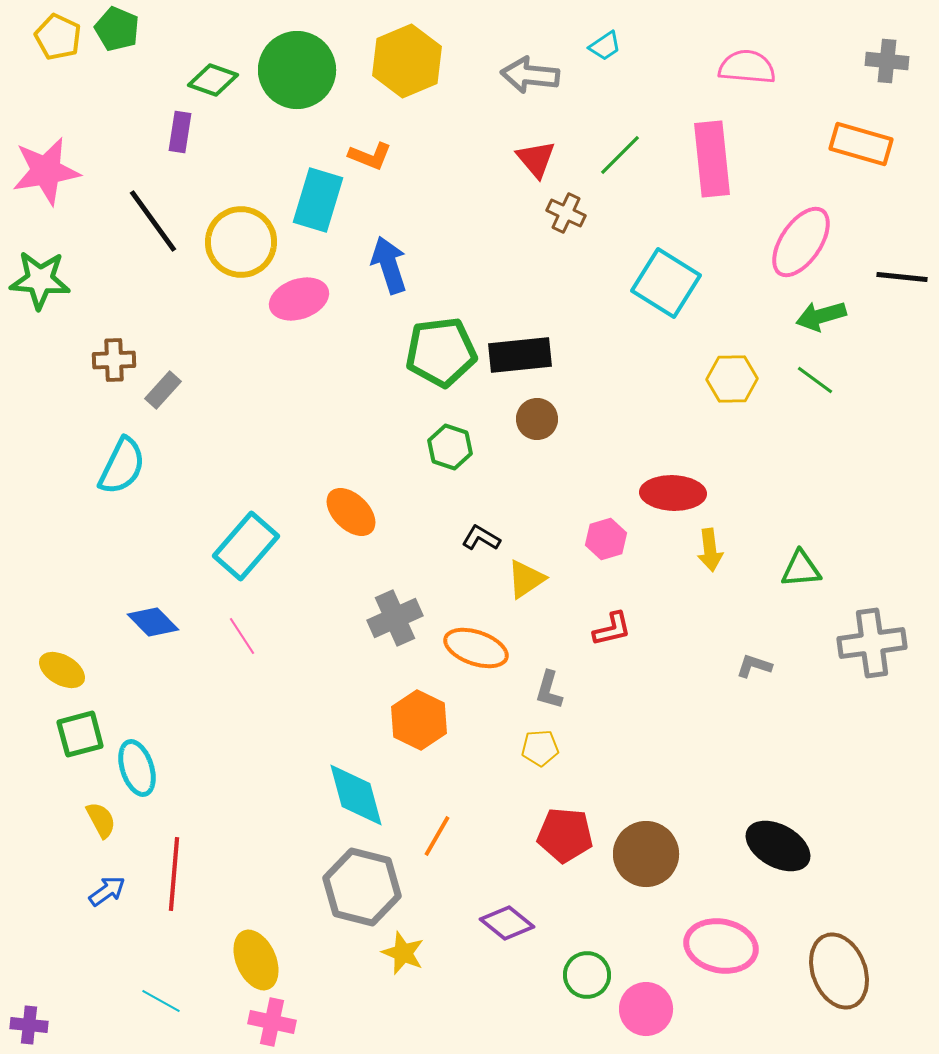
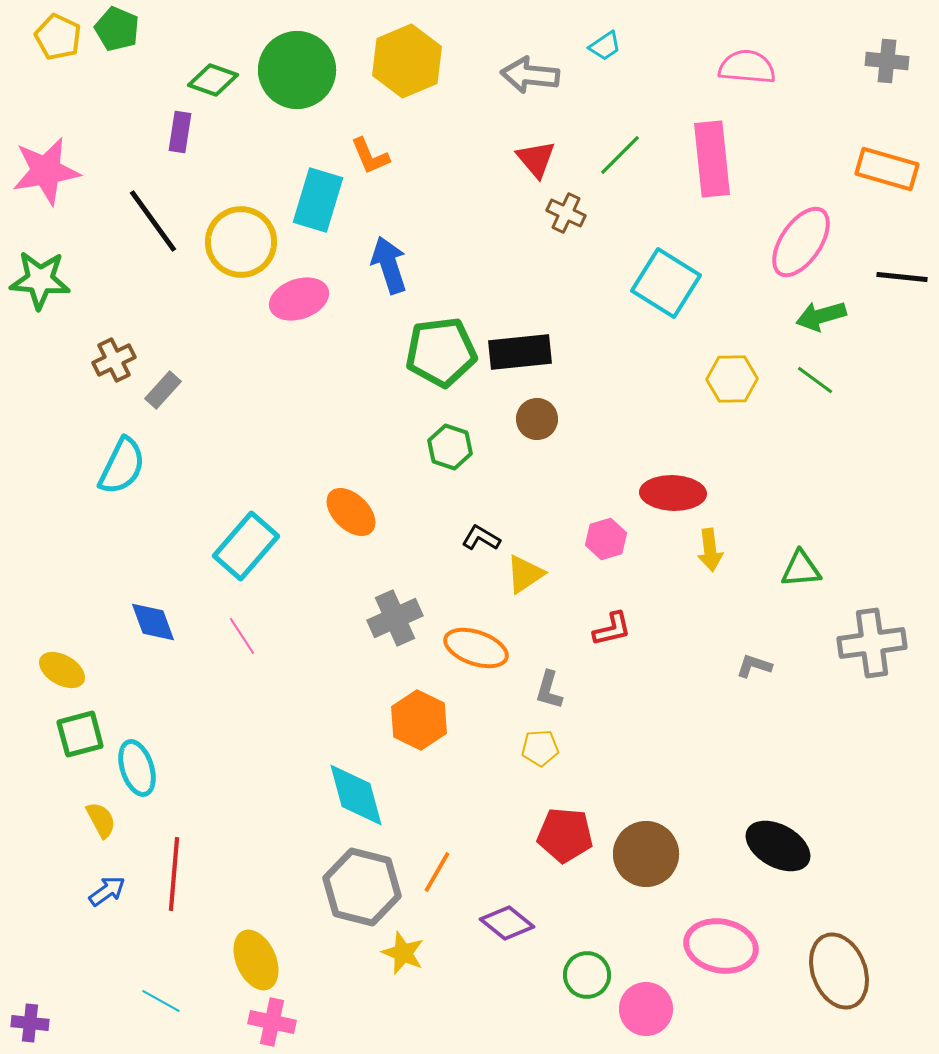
orange rectangle at (861, 144): moved 26 px right, 25 px down
orange L-shape at (370, 156): rotated 45 degrees clockwise
black rectangle at (520, 355): moved 3 px up
brown cross at (114, 360): rotated 24 degrees counterclockwise
yellow triangle at (526, 579): moved 1 px left, 5 px up
blue diamond at (153, 622): rotated 24 degrees clockwise
orange line at (437, 836): moved 36 px down
purple cross at (29, 1025): moved 1 px right, 2 px up
